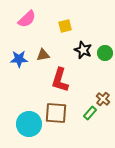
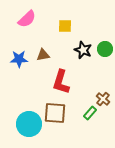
yellow square: rotated 16 degrees clockwise
green circle: moved 4 px up
red L-shape: moved 1 px right, 2 px down
brown square: moved 1 px left
